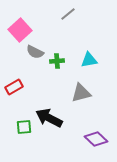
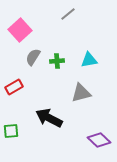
gray semicircle: moved 2 px left, 5 px down; rotated 96 degrees clockwise
green square: moved 13 px left, 4 px down
purple diamond: moved 3 px right, 1 px down
